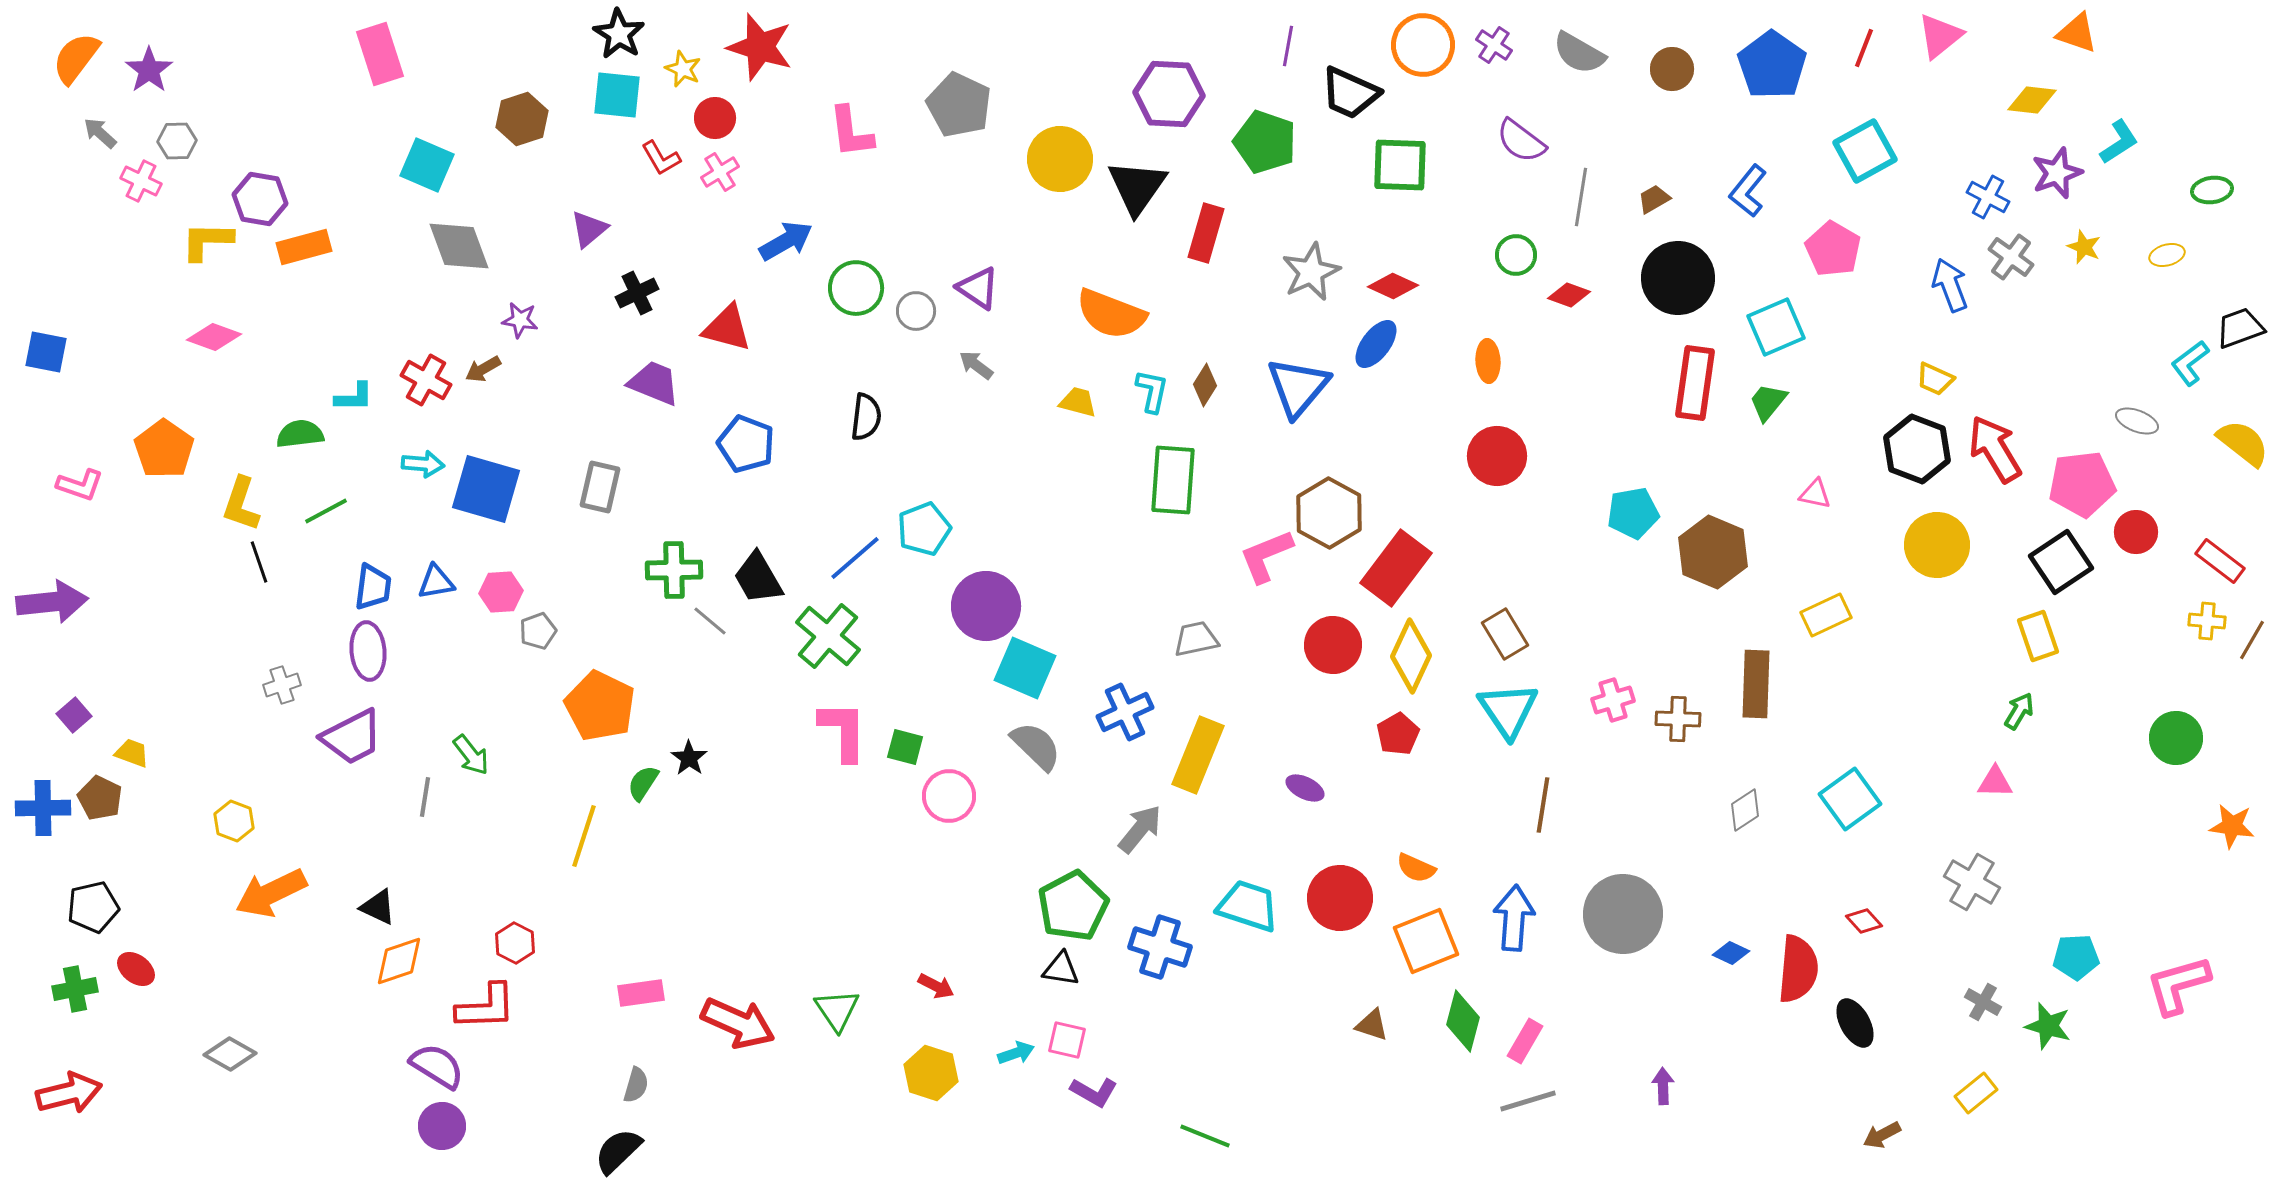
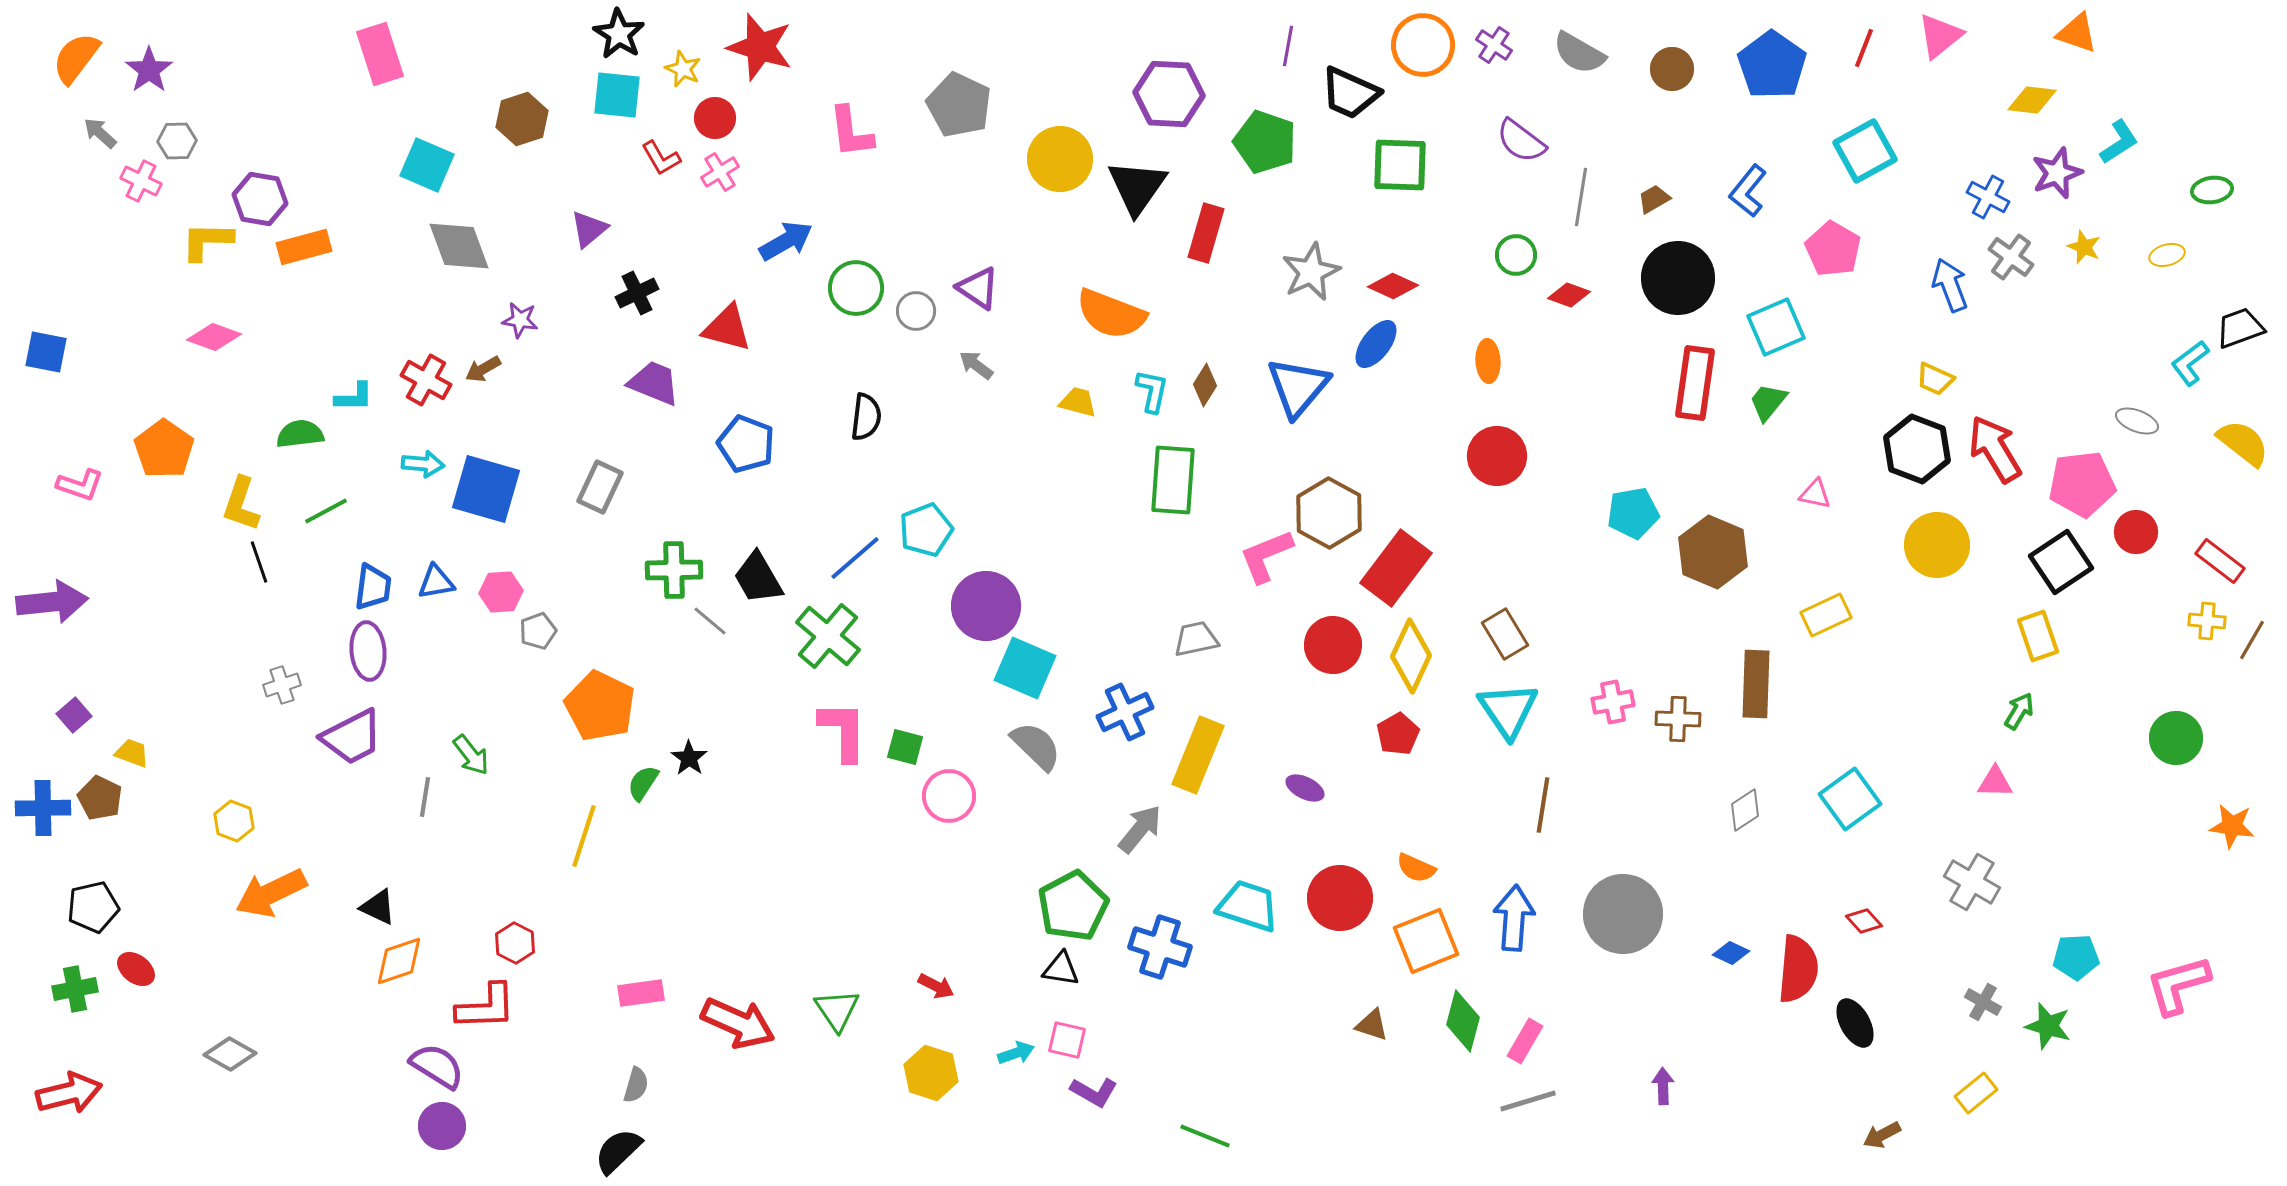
gray rectangle at (600, 487): rotated 12 degrees clockwise
cyan pentagon at (924, 529): moved 2 px right, 1 px down
pink cross at (1613, 700): moved 2 px down; rotated 6 degrees clockwise
